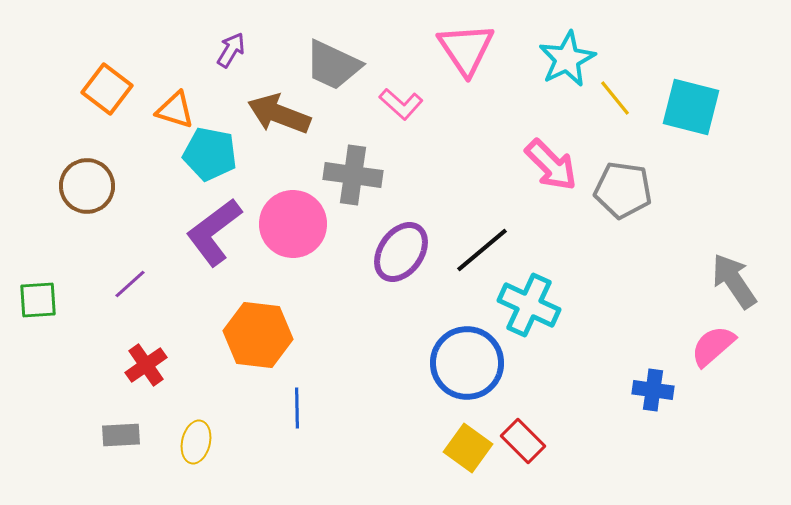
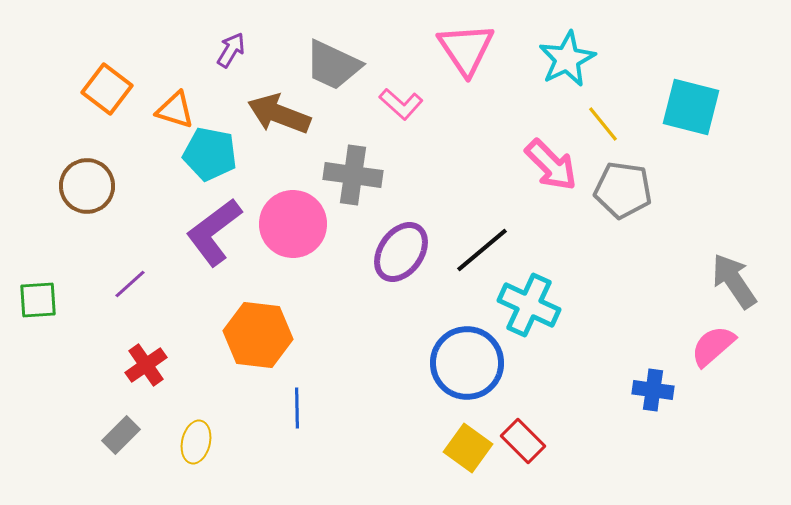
yellow line: moved 12 px left, 26 px down
gray rectangle: rotated 42 degrees counterclockwise
